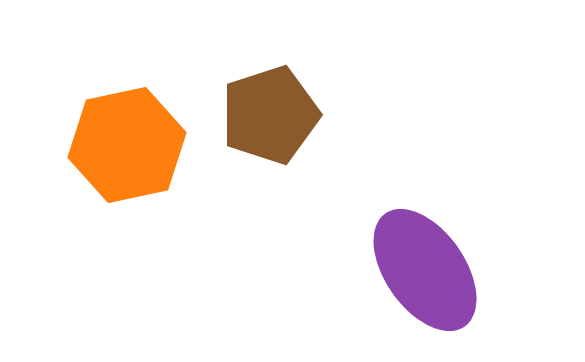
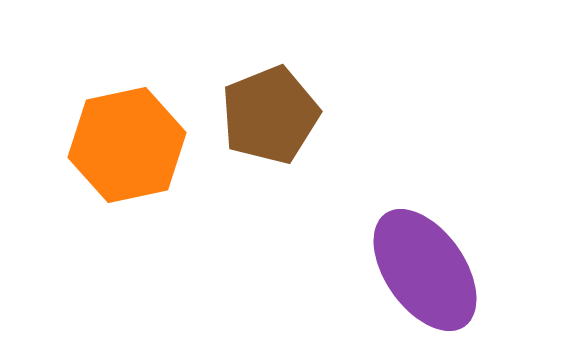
brown pentagon: rotated 4 degrees counterclockwise
